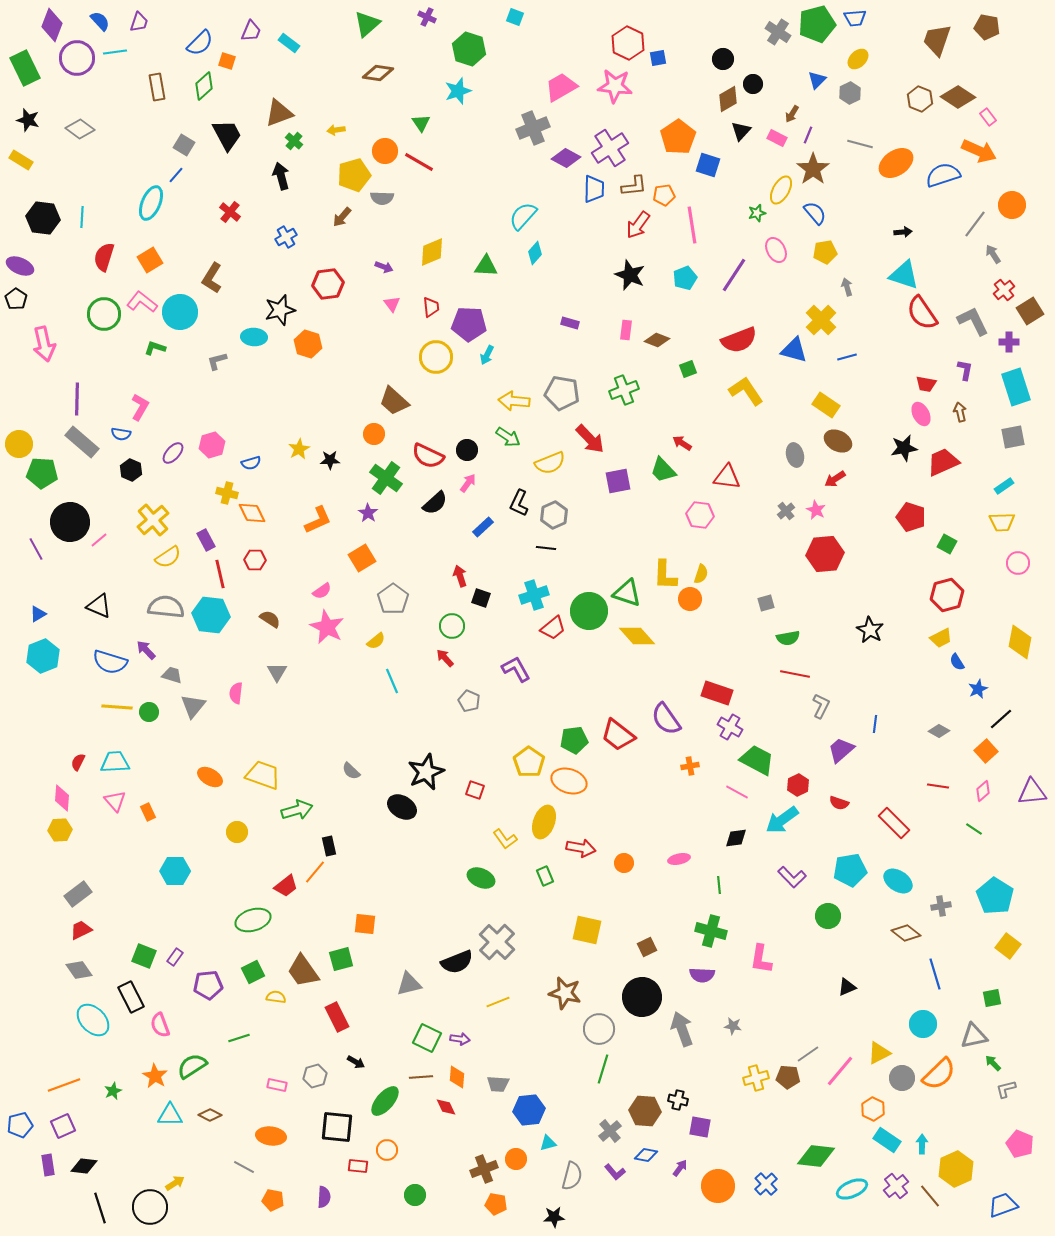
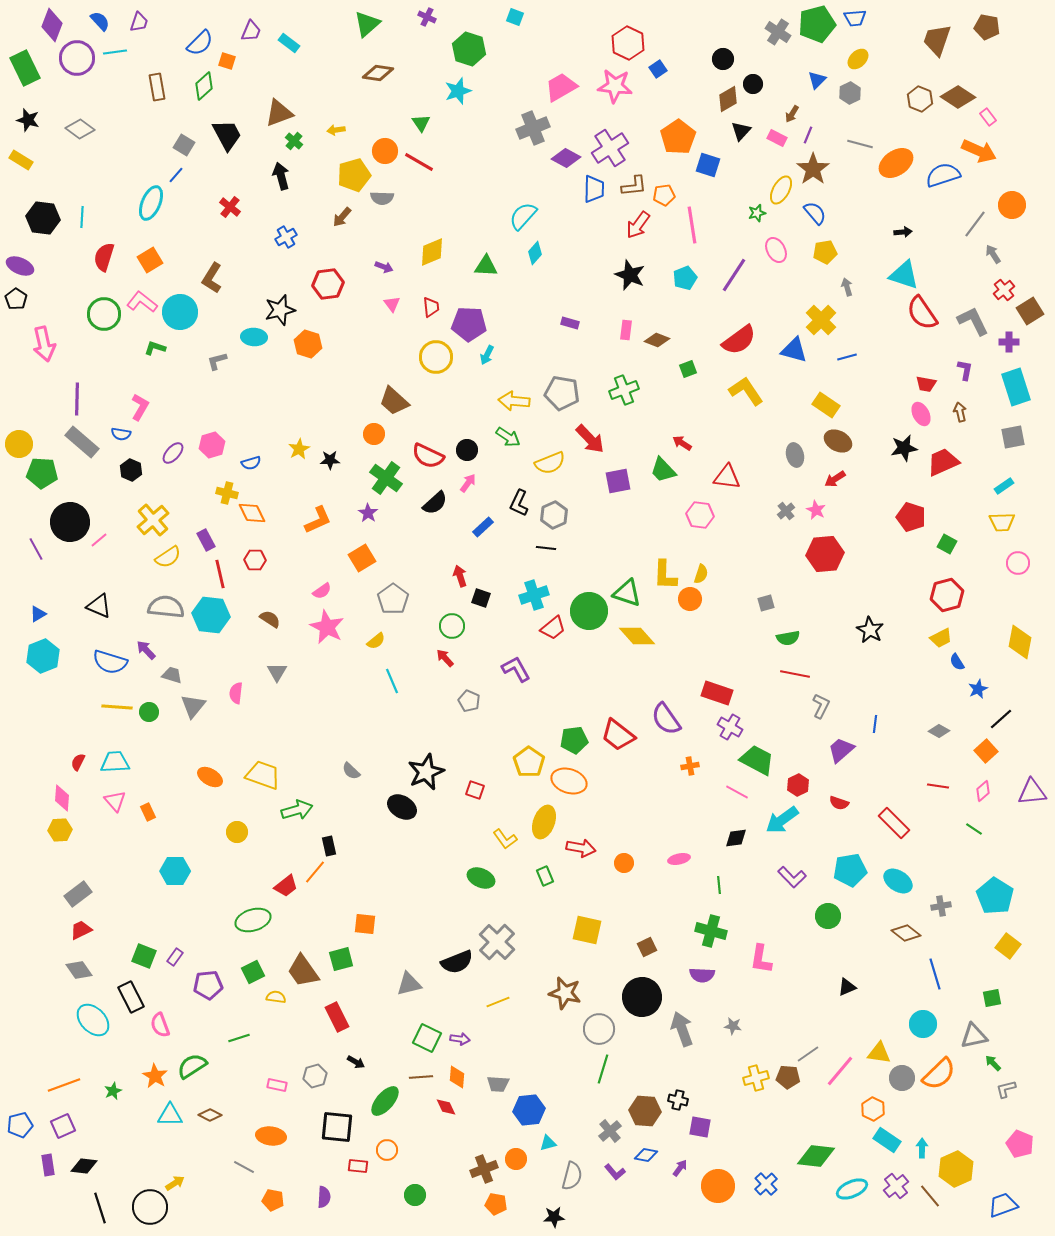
blue square at (658, 58): moved 11 px down; rotated 24 degrees counterclockwise
red cross at (230, 212): moved 5 px up
red semicircle at (739, 340): rotated 15 degrees counterclockwise
yellow triangle at (879, 1053): rotated 35 degrees clockwise
cyan arrow at (922, 1144): moved 4 px down
